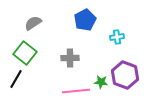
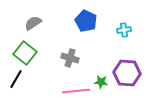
blue pentagon: moved 1 px right, 1 px down; rotated 20 degrees counterclockwise
cyan cross: moved 7 px right, 7 px up
gray cross: rotated 18 degrees clockwise
purple hexagon: moved 2 px right, 2 px up; rotated 16 degrees counterclockwise
